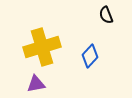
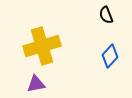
yellow cross: moved 1 px up
blue diamond: moved 20 px right
